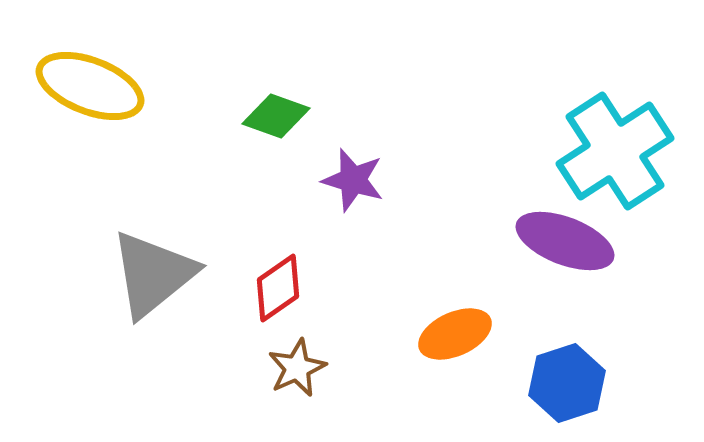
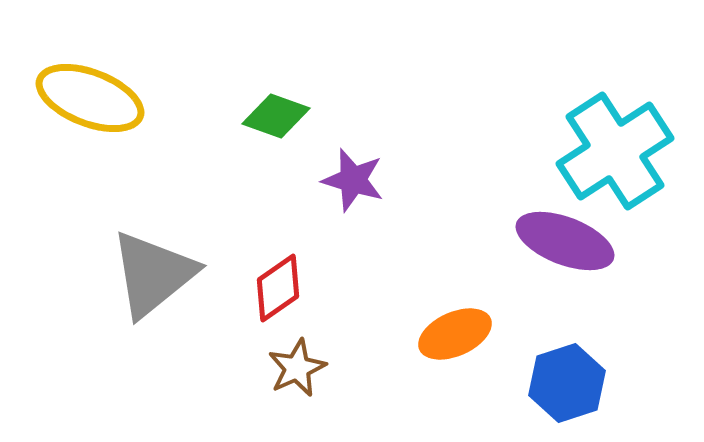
yellow ellipse: moved 12 px down
